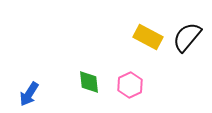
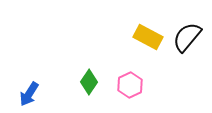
green diamond: rotated 40 degrees clockwise
